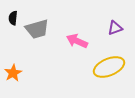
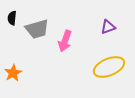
black semicircle: moved 1 px left
purple triangle: moved 7 px left, 1 px up
pink arrow: moved 12 px left; rotated 95 degrees counterclockwise
